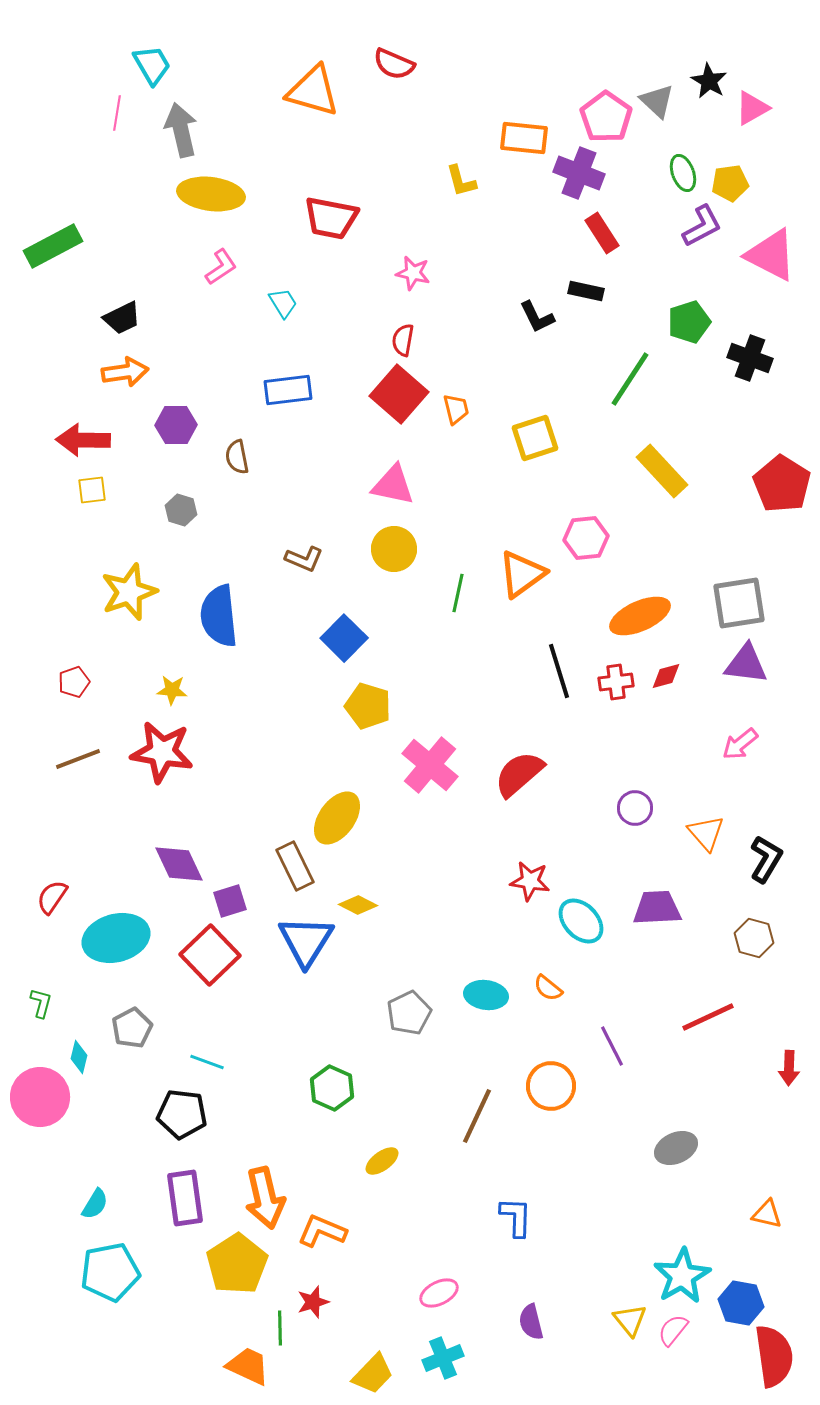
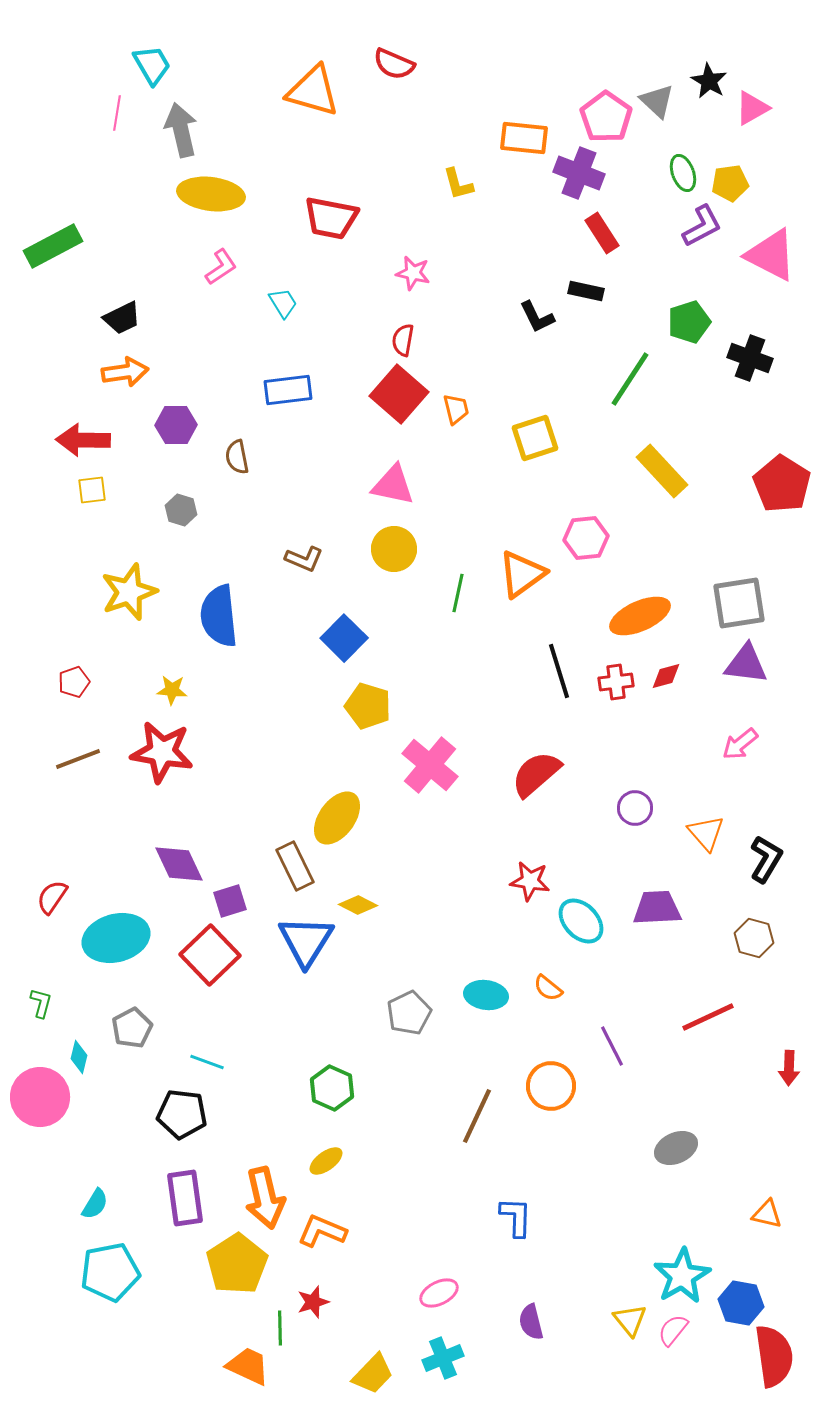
yellow L-shape at (461, 181): moved 3 px left, 3 px down
red semicircle at (519, 774): moved 17 px right
yellow ellipse at (382, 1161): moved 56 px left
